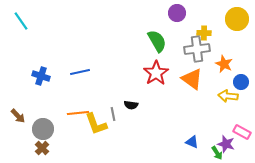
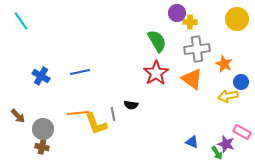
yellow cross: moved 14 px left, 11 px up
blue cross: rotated 12 degrees clockwise
yellow arrow: rotated 18 degrees counterclockwise
brown cross: moved 1 px up; rotated 32 degrees counterclockwise
